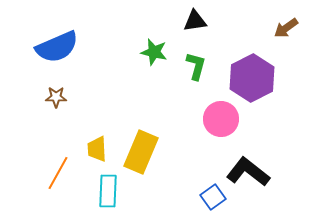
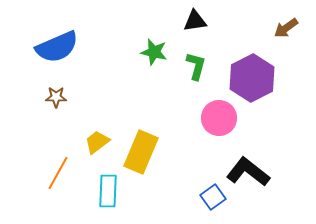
pink circle: moved 2 px left, 1 px up
yellow trapezoid: moved 7 px up; rotated 56 degrees clockwise
